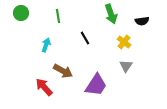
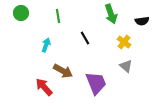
gray triangle: rotated 24 degrees counterclockwise
purple trapezoid: moved 2 px up; rotated 55 degrees counterclockwise
